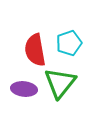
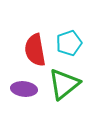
green triangle: moved 4 px right, 1 px down; rotated 12 degrees clockwise
